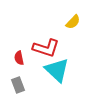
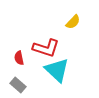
gray rectangle: rotated 28 degrees counterclockwise
